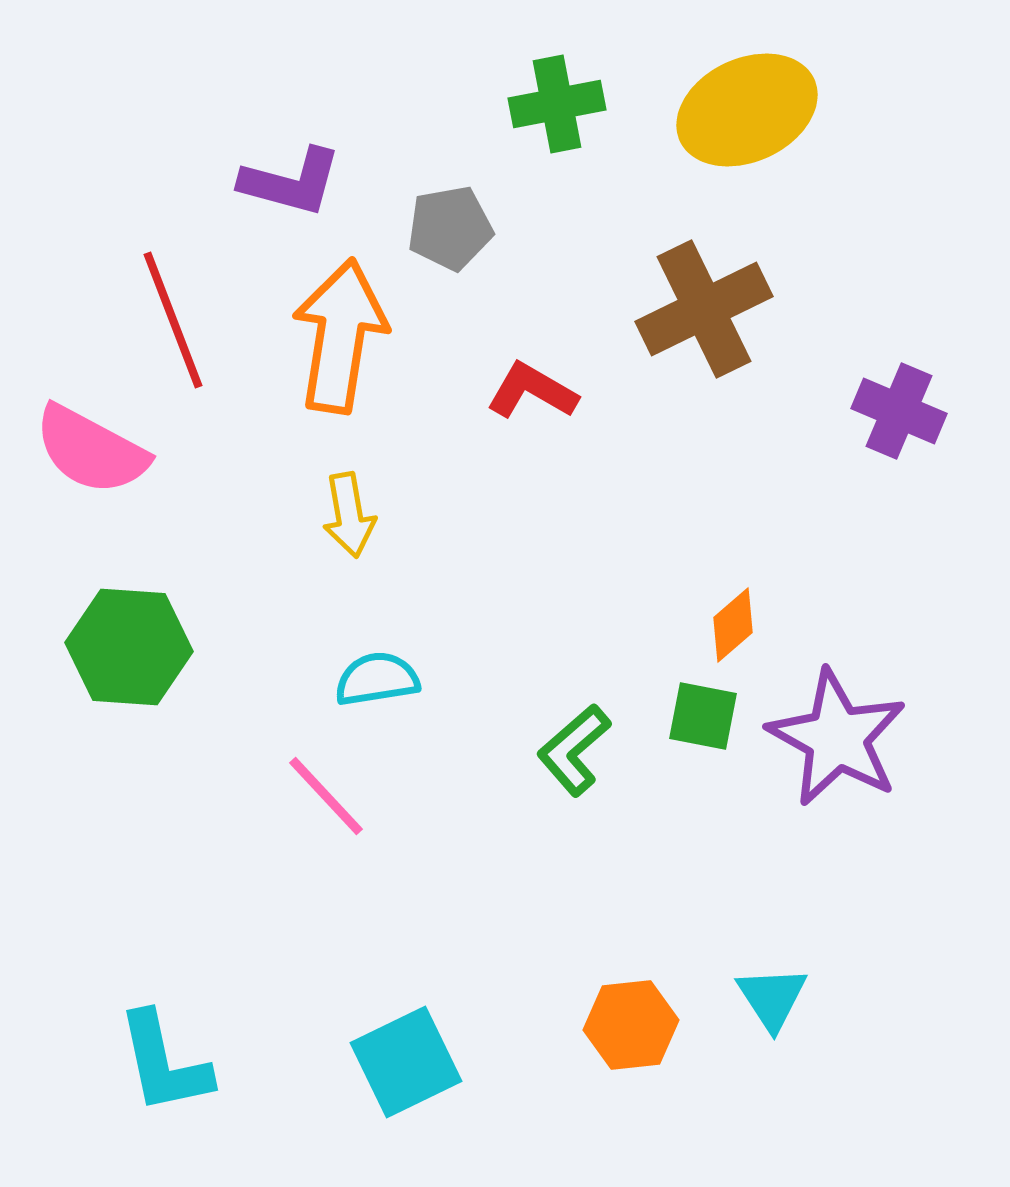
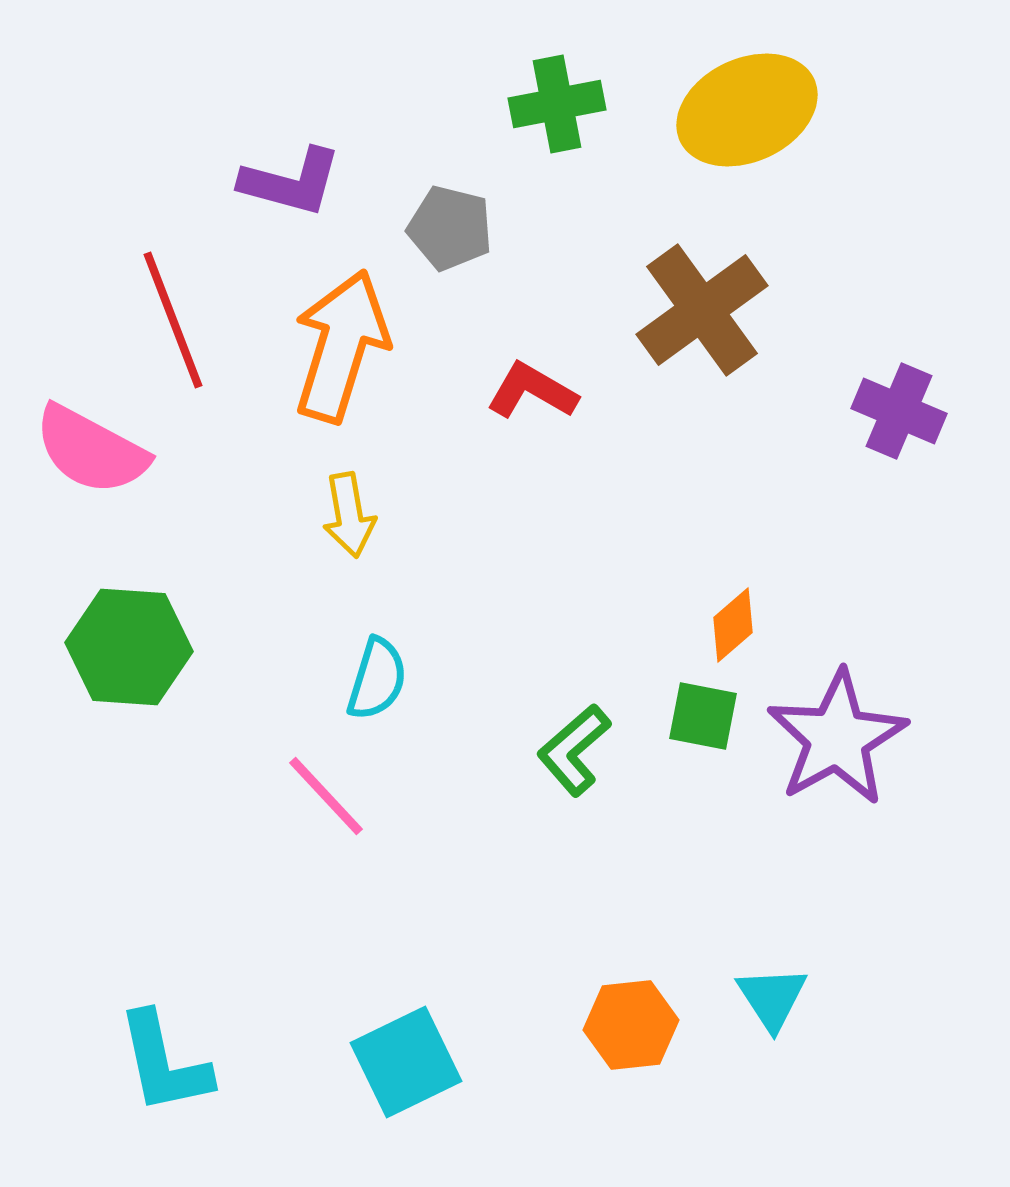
gray pentagon: rotated 24 degrees clockwise
brown cross: moved 2 px left, 1 px down; rotated 10 degrees counterclockwise
orange arrow: moved 1 px right, 10 px down; rotated 8 degrees clockwise
cyan semicircle: rotated 116 degrees clockwise
purple star: rotated 14 degrees clockwise
